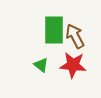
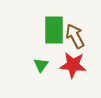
green triangle: rotated 28 degrees clockwise
